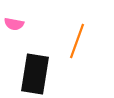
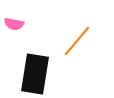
orange line: rotated 20 degrees clockwise
